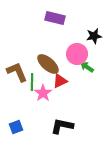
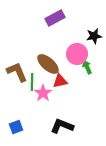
purple rectangle: rotated 42 degrees counterclockwise
green arrow: rotated 32 degrees clockwise
red triangle: rotated 14 degrees clockwise
black L-shape: rotated 10 degrees clockwise
